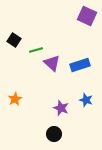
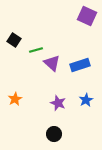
blue star: rotated 24 degrees clockwise
purple star: moved 3 px left, 5 px up
